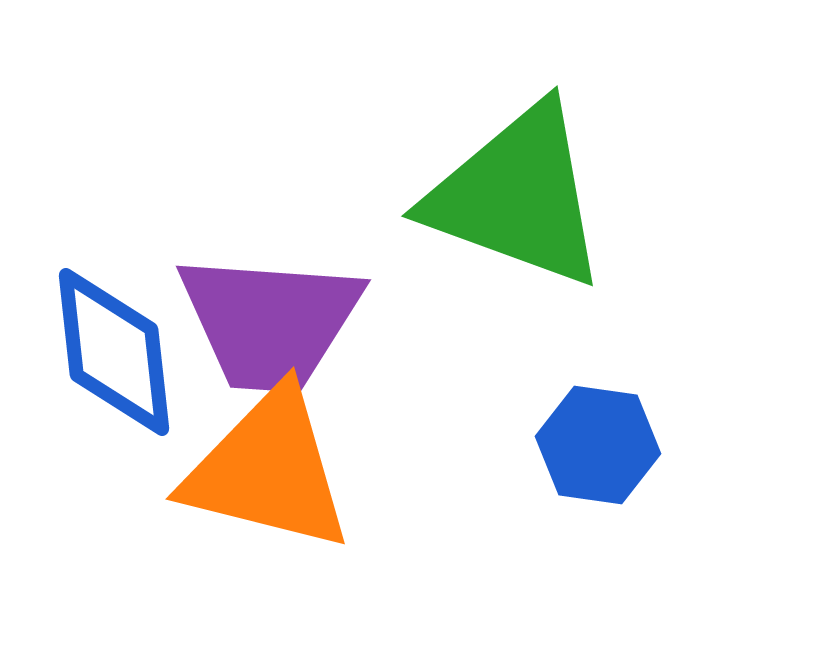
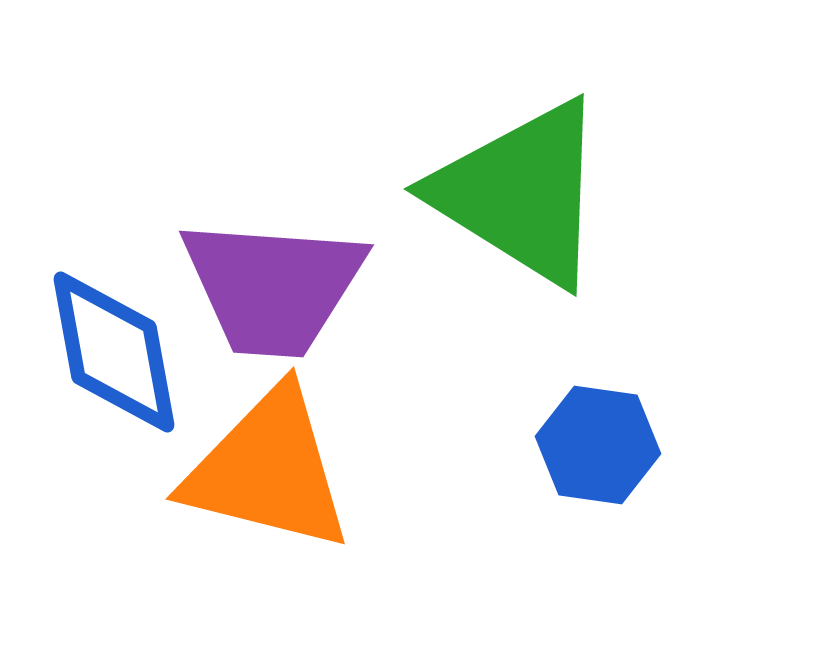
green triangle: moved 4 px right, 3 px up; rotated 12 degrees clockwise
purple trapezoid: moved 3 px right, 35 px up
blue diamond: rotated 4 degrees counterclockwise
